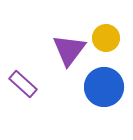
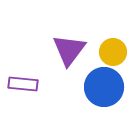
yellow circle: moved 7 px right, 14 px down
purple rectangle: rotated 36 degrees counterclockwise
